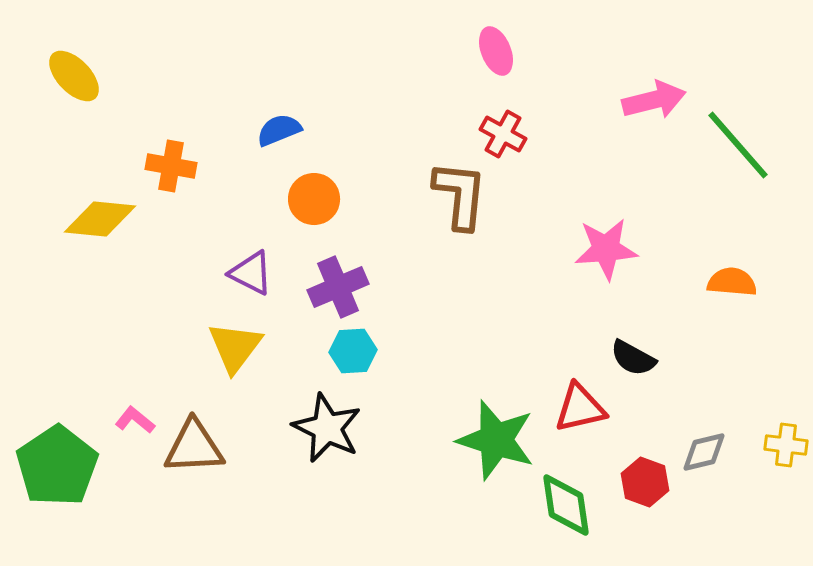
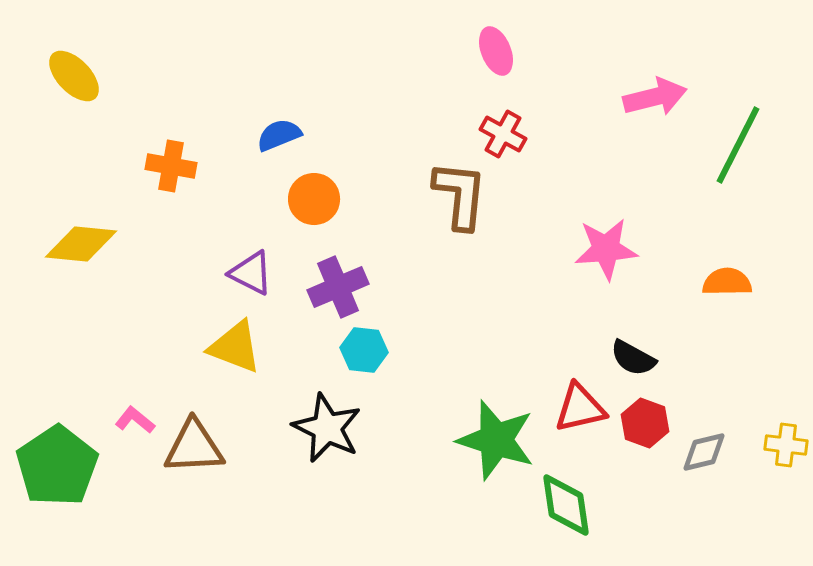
pink arrow: moved 1 px right, 3 px up
blue semicircle: moved 5 px down
green line: rotated 68 degrees clockwise
yellow diamond: moved 19 px left, 25 px down
orange semicircle: moved 5 px left; rotated 6 degrees counterclockwise
yellow triangle: rotated 46 degrees counterclockwise
cyan hexagon: moved 11 px right, 1 px up; rotated 9 degrees clockwise
red hexagon: moved 59 px up
